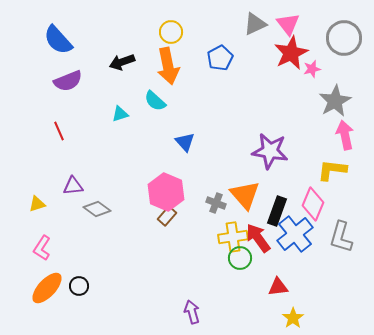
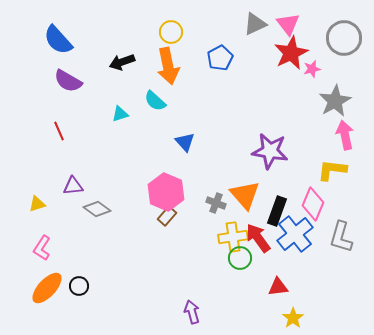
purple semicircle: rotated 52 degrees clockwise
